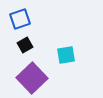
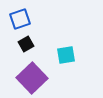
black square: moved 1 px right, 1 px up
